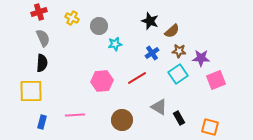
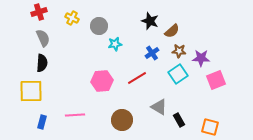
black rectangle: moved 2 px down
